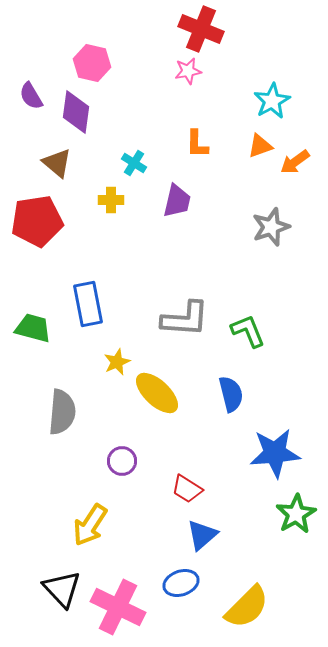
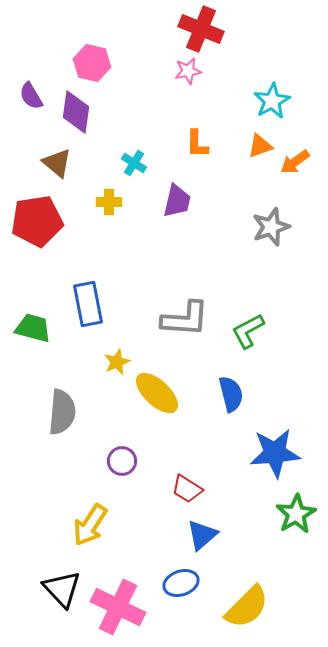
yellow cross: moved 2 px left, 2 px down
green L-shape: rotated 96 degrees counterclockwise
